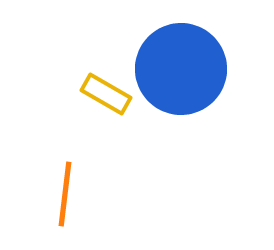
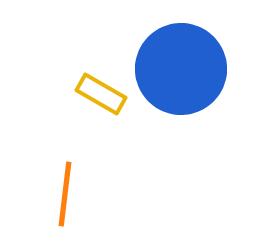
yellow rectangle: moved 5 px left
